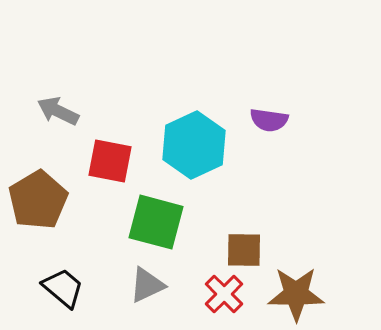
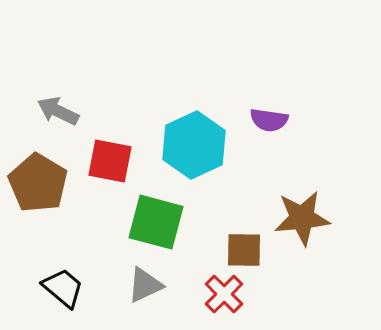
brown pentagon: moved 17 px up; rotated 10 degrees counterclockwise
gray triangle: moved 2 px left
brown star: moved 6 px right, 76 px up; rotated 6 degrees counterclockwise
